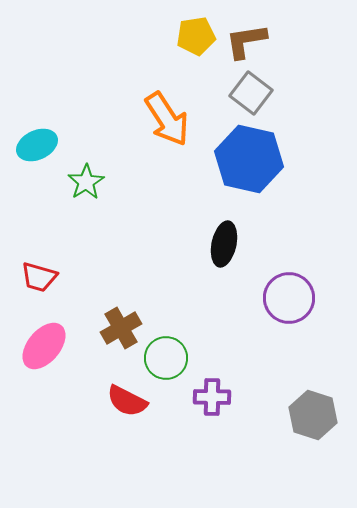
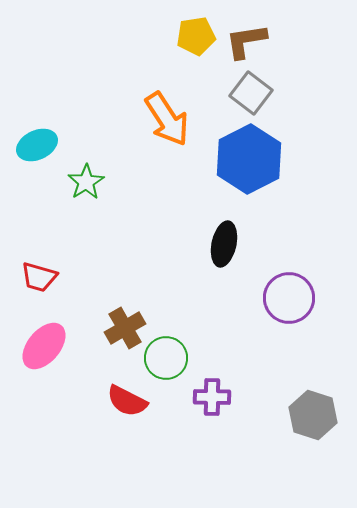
blue hexagon: rotated 20 degrees clockwise
brown cross: moved 4 px right
